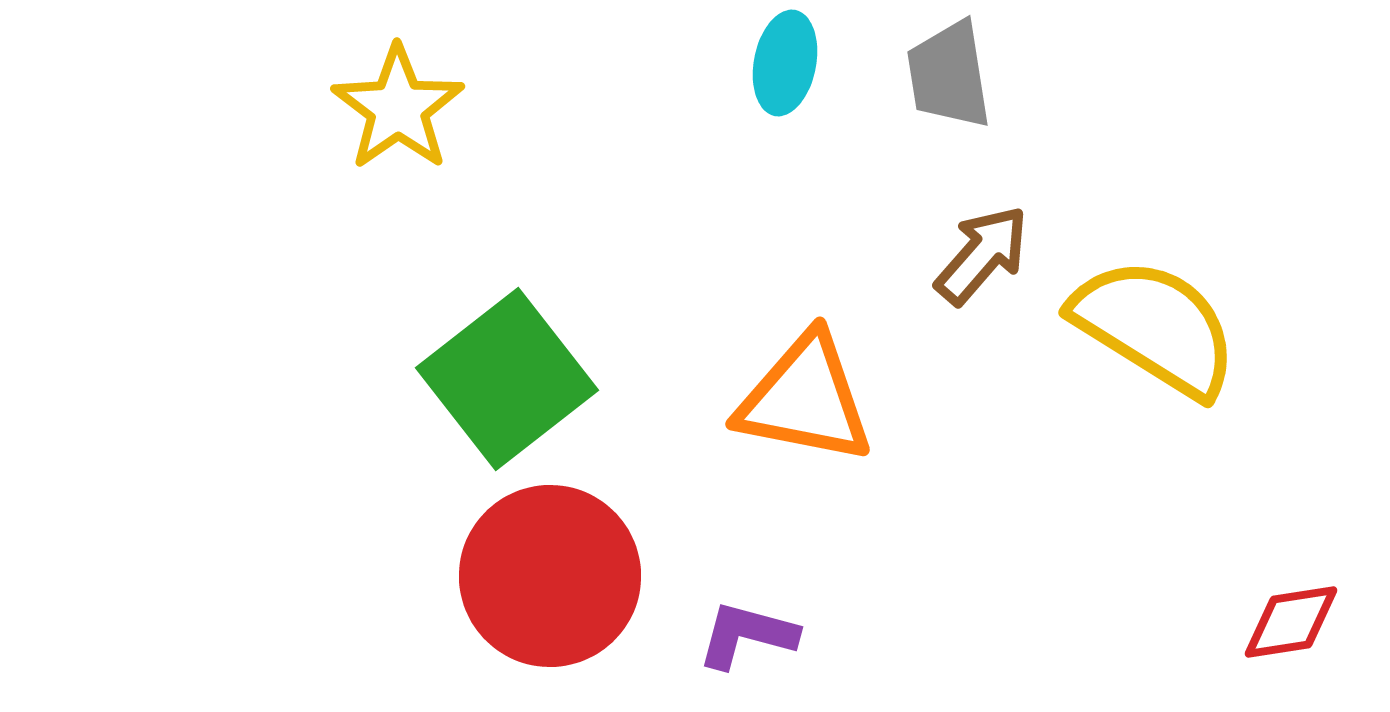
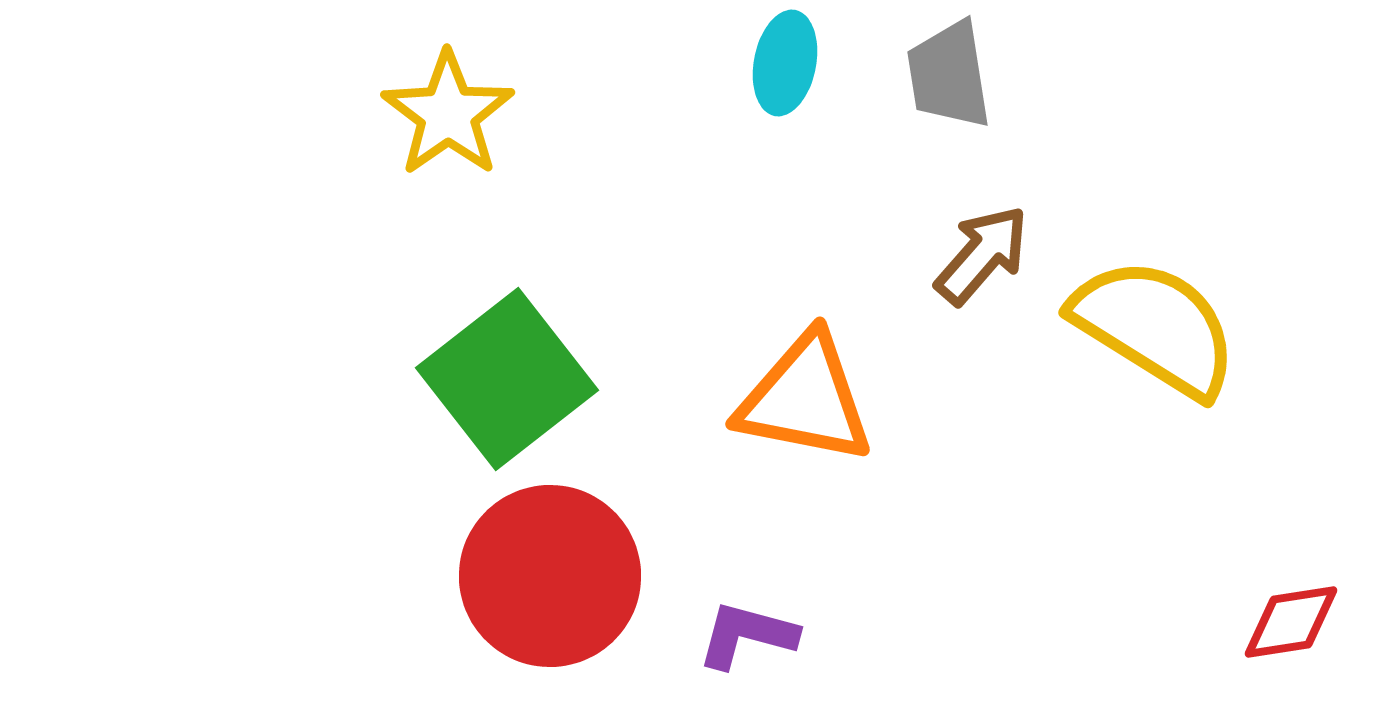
yellow star: moved 50 px right, 6 px down
